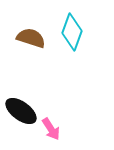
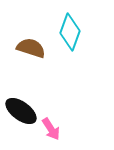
cyan diamond: moved 2 px left
brown semicircle: moved 10 px down
